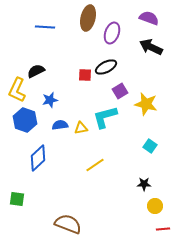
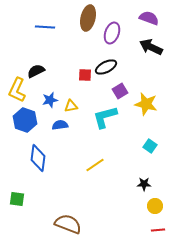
yellow triangle: moved 10 px left, 22 px up
blue diamond: rotated 40 degrees counterclockwise
red line: moved 5 px left, 1 px down
